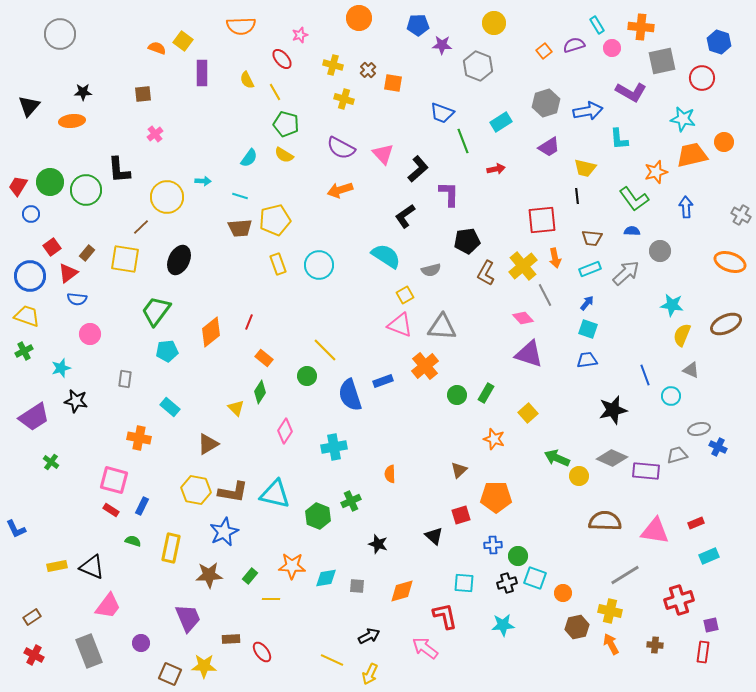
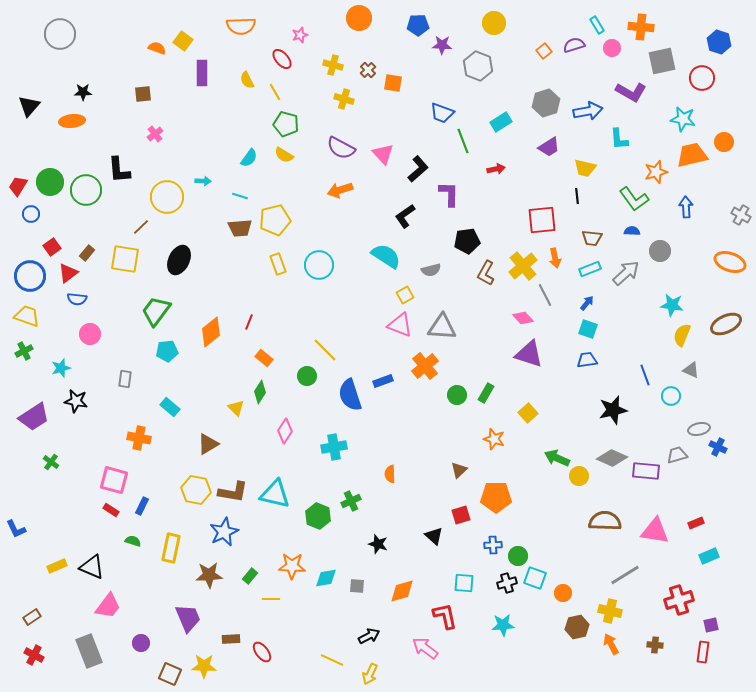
yellow rectangle at (57, 566): rotated 12 degrees counterclockwise
